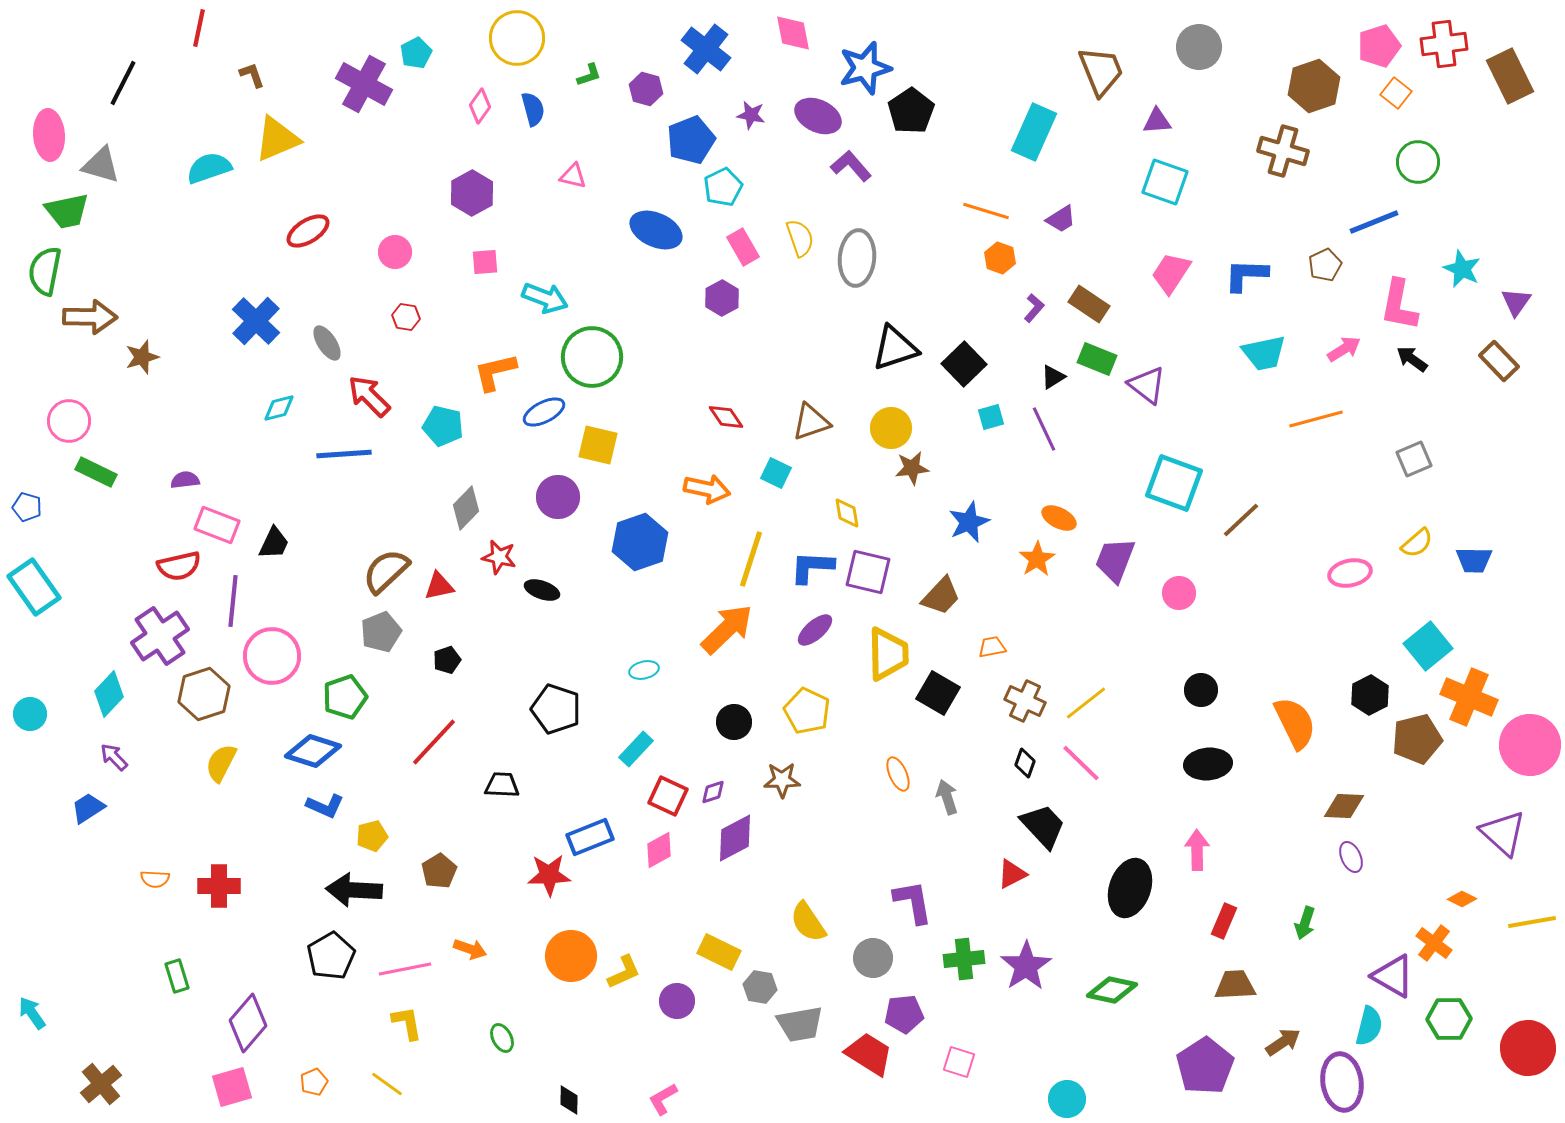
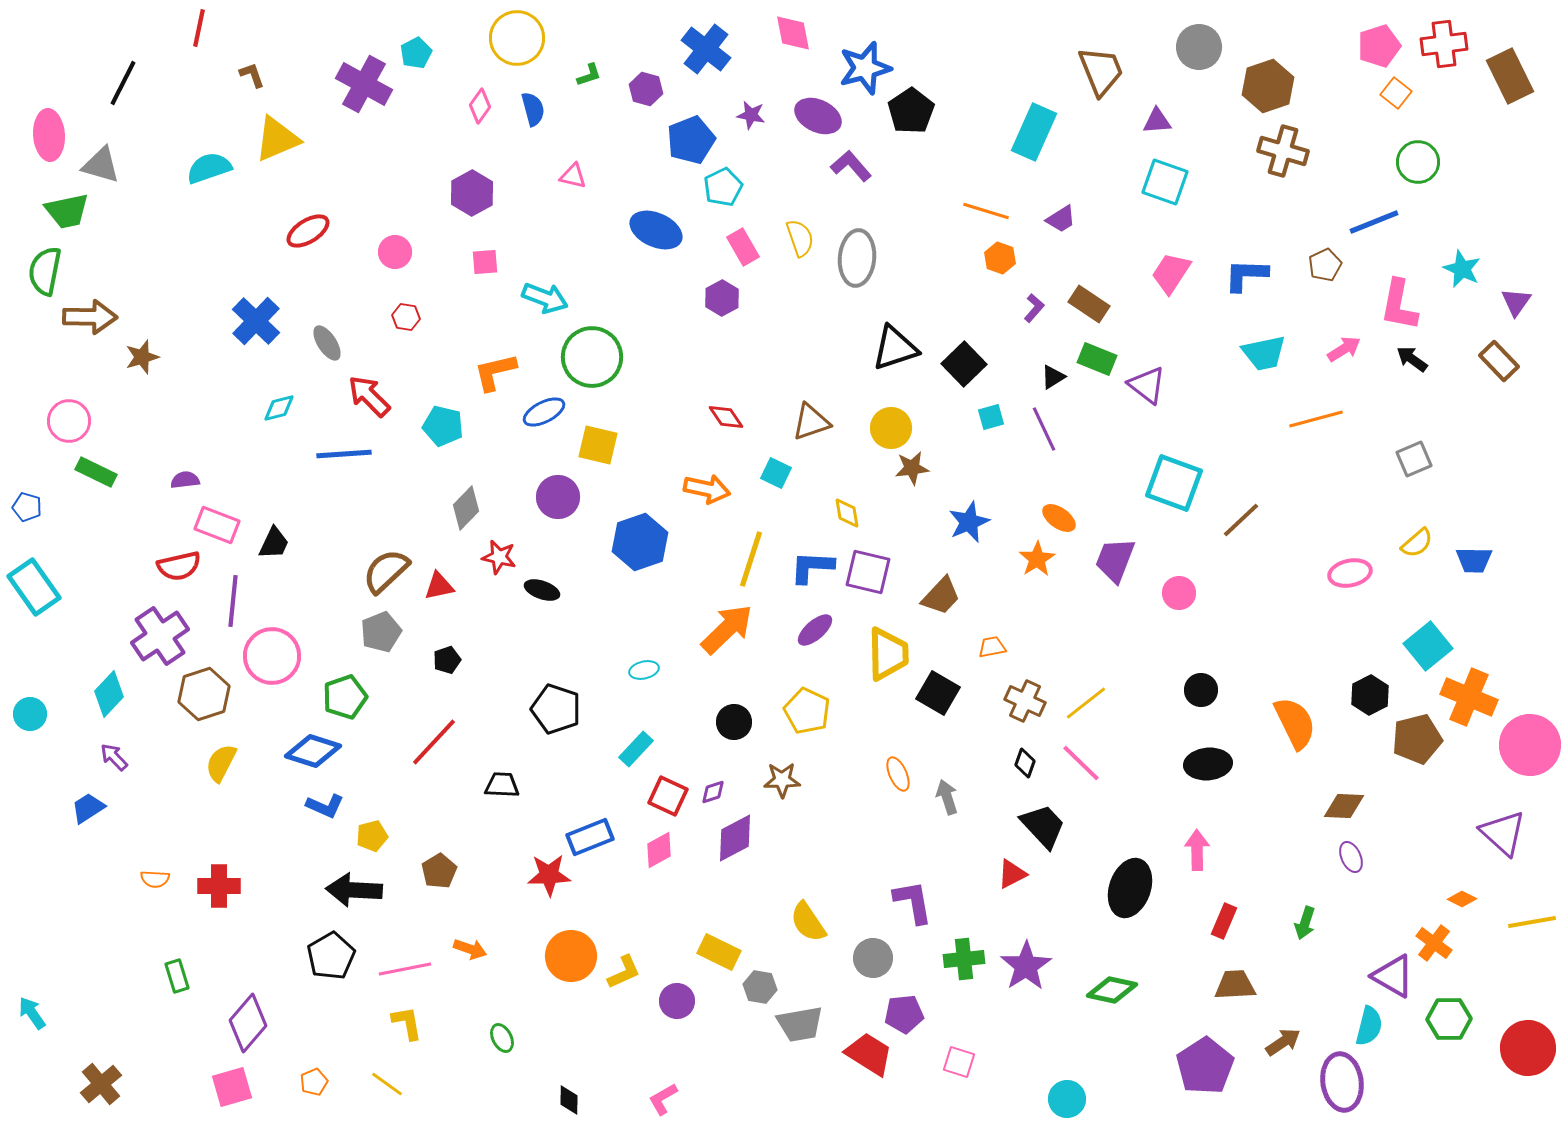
brown hexagon at (1314, 86): moved 46 px left
orange ellipse at (1059, 518): rotated 8 degrees clockwise
